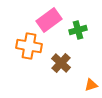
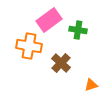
green cross: rotated 24 degrees clockwise
